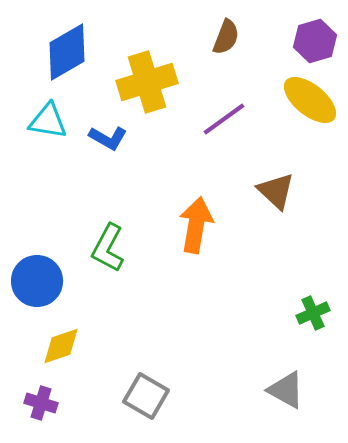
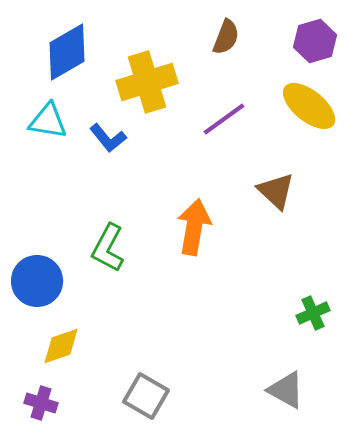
yellow ellipse: moved 1 px left, 6 px down
blue L-shape: rotated 21 degrees clockwise
orange arrow: moved 2 px left, 2 px down
